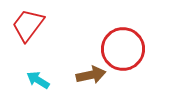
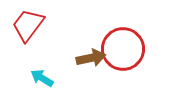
brown arrow: moved 17 px up
cyan arrow: moved 4 px right, 2 px up
